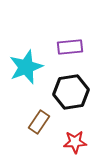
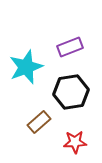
purple rectangle: rotated 15 degrees counterclockwise
brown rectangle: rotated 15 degrees clockwise
